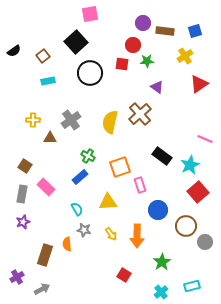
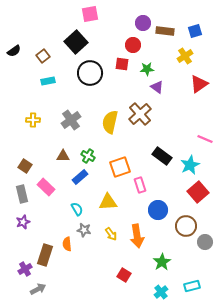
green star at (147, 61): moved 8 px down
brown triangle at (50, 138): moved 13 px right, 18 px down
gray rectangle at (22, 194): rotated 24 degrees counterclockwise
orange arrow at (137, 236): rotated 10 degrees counterclockwise
purple cross at (17, 277): moved 8 px right, 8 px up
gray arrow at (42, 289): moved 4 px left
